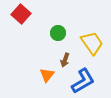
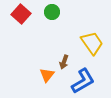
green circle: moved 6 px left, 21 px up
brown arrow: moved 1 px left, 2 px down
